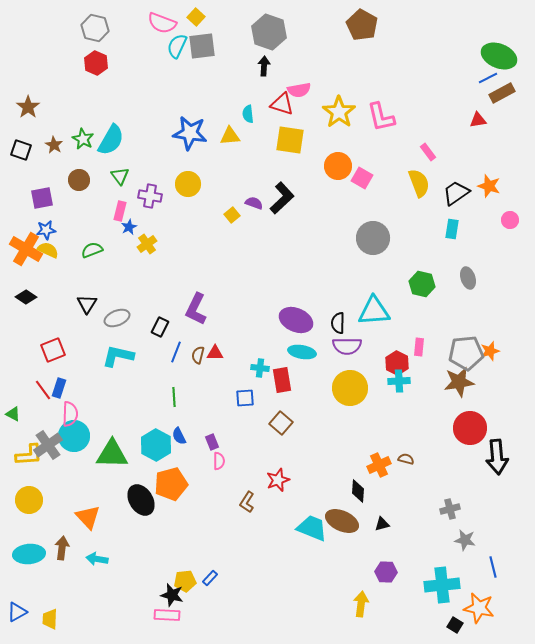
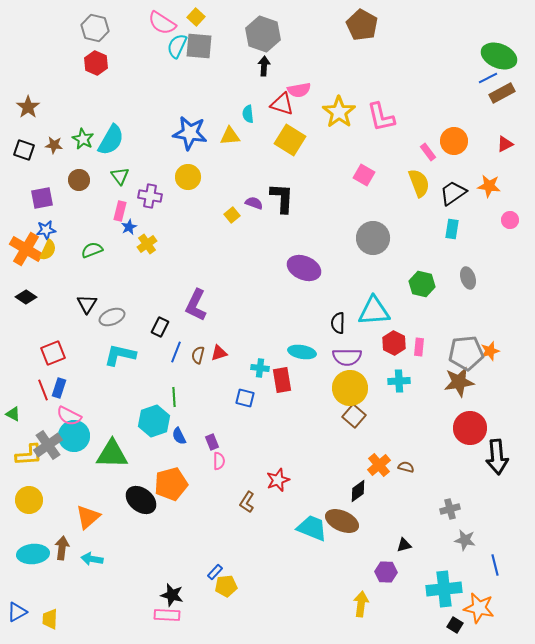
pink semicircle at (162, 23): rotated 12 degrees clockwise
gray hexagon at (269, 32): moved 6 px left, 2 px down
gray square at (202, 46): moved 3 px left; rotated 12 degrees clockwise
red triangle at (478, 120): moved 27 px right, 24 px down; rotated 18 degrees counterclockwise
yellow square at (290, 140): rotated 24 degrees clockwise
brown star at (54, 145): rotated 24 degrees counterclockwise
black square at (21, 150): moved 3 px right
orange circle at (338, 166): moved 116 px right, 25 px up
pink square at (362, 178): moved 2 px right, 3 px up
yellow circle at (188, 184): moved 7 px up
orange star at (489, 186): rotated 10 degrees counterclockwise
black trapezoid at (456, 193): moved 3 px left
black L-shape at (282, 198): rotated 44 degrees counterclockwise
yellow semicircle at (48, 250): rotated 90 degrees clockwise
purple L-shape at (196, 309): moved 4 px up
gray ellipse at (117, 318): moved 5 px left, 1 px up
purple ellipse at (296, 320): moved 8 px right, 52 px up
purple semicircle at (347, 346): moved 11 px down
red square at (53, 350): moved 3 px down
red triangle at (215, 353): moved 4 px right; rotated 18 degrees counterclockwise
cyan L-shape at (118, 356): moved 2 px right, 1 px up
red hexagon at (397, 363): moved 3 px left, 20 px up
red line at (43, 390): rotated 15 degrees clockwise
blue square at (245, 398): rotated 18 degrees clockwise
pink semicircle at (70, 414): moved 1 px left, 2 px down; rotated 115 degrees clockwise
brown square at (281, 423): moved 73 px right, 7 px up
cyan hexagon at (156, 445): moved 2 px left, 24 px up; rotated 12 degrees clockwise
brown semicircle at (406, 459): moved 8 px down
orange cross at (379, 465): rotated 15 degrees counterclockwise
black diamond at (358, 491): rotated 50 degrees clockwise
black ellipse at (141, 500): rotated 20 degrees counterclockwise
orange triangle at (88, 517): rotated 32 degrees clockwise
black triangle at (382, 524): moved 22 px right, 21 px down
cyan ellipse at (29, 554): moved 4 px right
cyan arrow at (97, 559): moved 5 px left
blue line at (493, 567): moved 2 px right, 2 px up
blue rectangle at (210, 578): moved 5 px right, 6 px up
yellow pentagon at (185, 581): moved 41 px right, 5 px down
cyan cross at (442, 585): moved 2 px right, 4 px down
